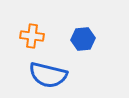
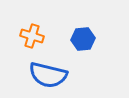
orange cross: rotated 10 degrees clockwise
